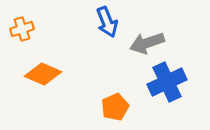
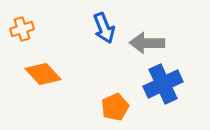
blue arrow: moved 3 px left, 6 px down
gray arrow: rotated 20 degrees clockwise
orange diamond: rotated 24 degrees clockwise
blue cross: moved 4 px left, 2 px down
